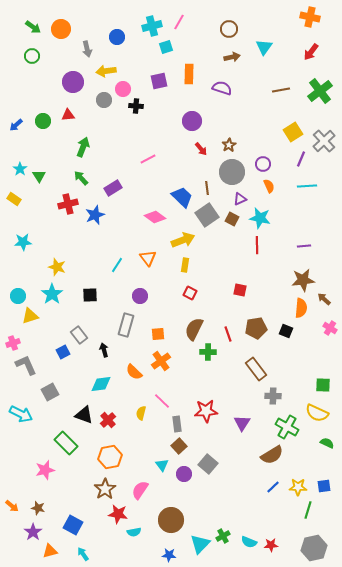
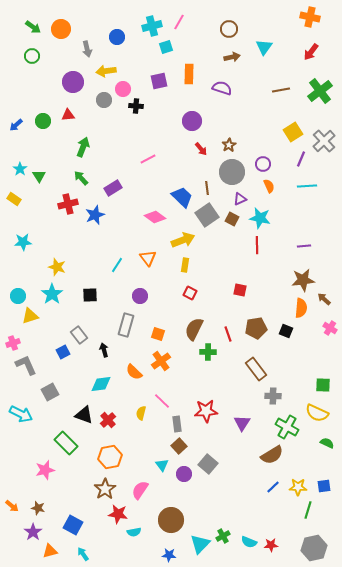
orange square at (158, 334): rotated 24 degrees clockwise
